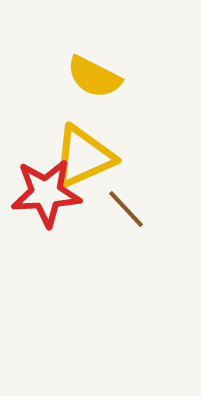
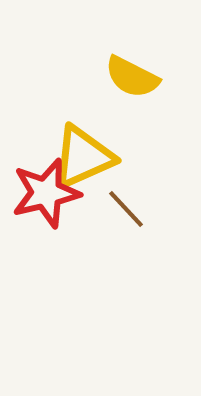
yellow semicircle: moved 38 px right
red star: rotated 10 degrees counterclockwise
